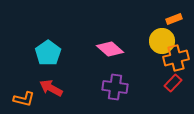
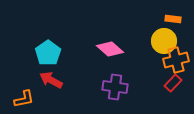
orange rectangle: moved 1 px left; rotated 28 degrees clockwise
yellow circle: moved 2 px right
orange cross: moved 2 px down
red arrow: moved 8 px up
orange L-shape: rotated 25 degrees counterclockwise
